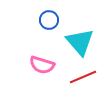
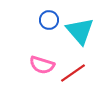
cyan triangle: moved 11 px up
red line: moved 10 px left, 4 px up; rotated 12 degrees counterclockwise
